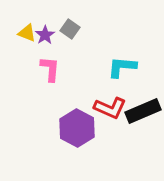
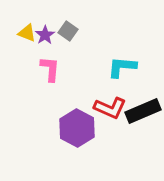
gray square: moved 2 px left, 2 px down
